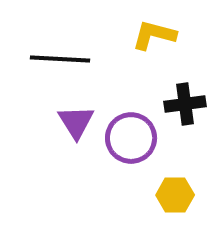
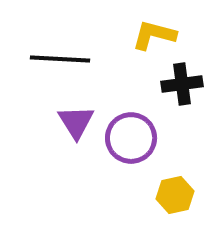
black cross: moved 3 px left, 20 px up
yellow hexagon: rotated 12 degrees counterclockwise
